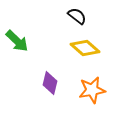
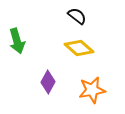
green arrow: rotated 30 degrees clockwise
yellow diamond: moved 6 px left
purple diamond: moved 2 px left, 1 px up; rotated 15 degrees clockwise
